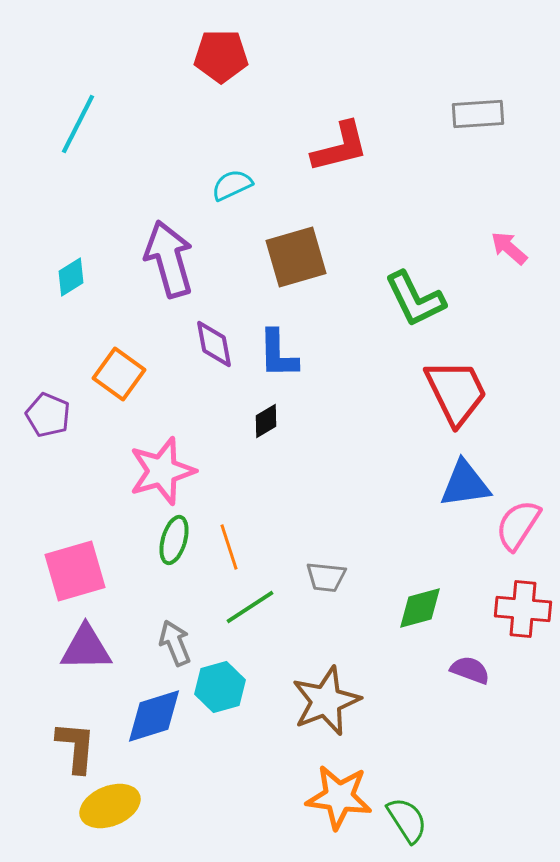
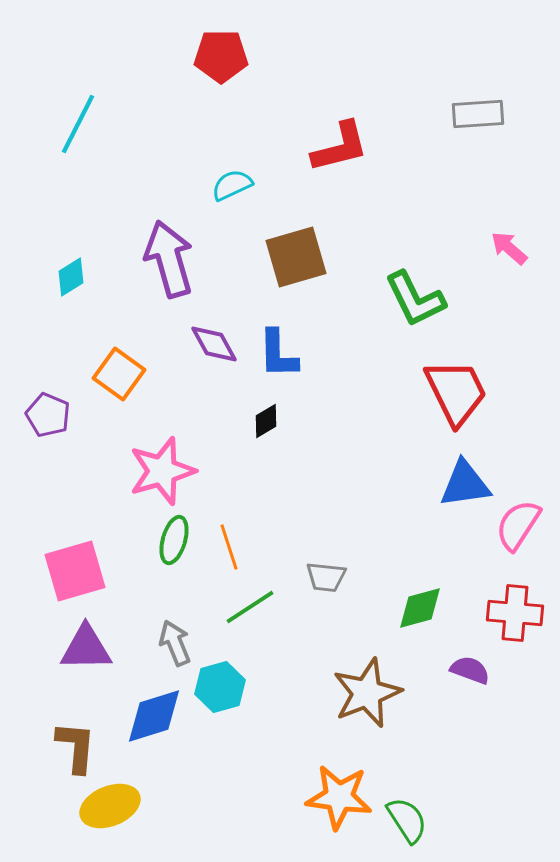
purple diamond: rotated 18 degrees counterclockwise
red cross: moved 8 px left, 4 px down
brown star: moved 41 px right, 8 px up
